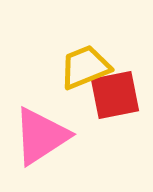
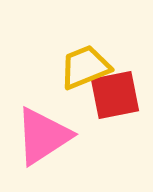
pink triangle: moved 2 px right
